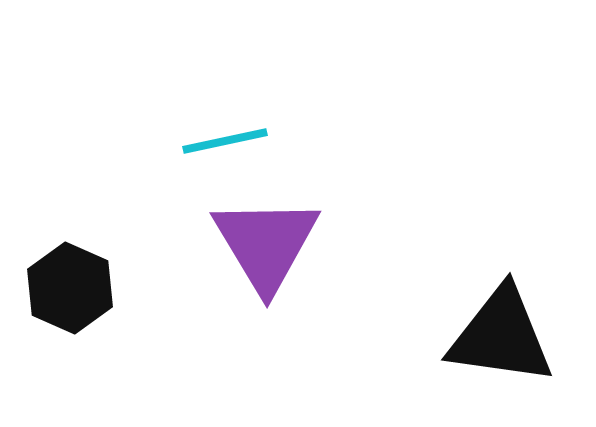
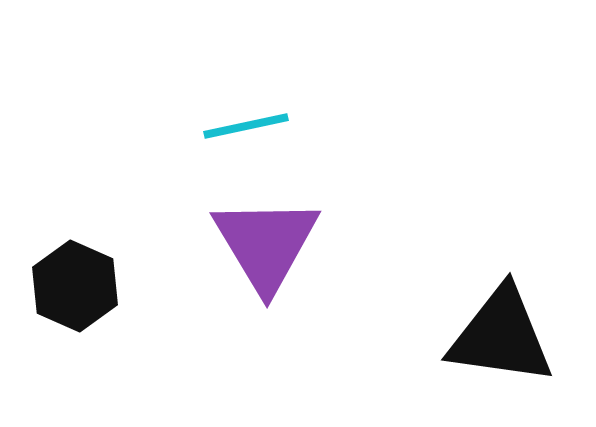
cyan line: moved 21 px right, 15 px up
black hexagon: moved 5 px right, 2 px up
